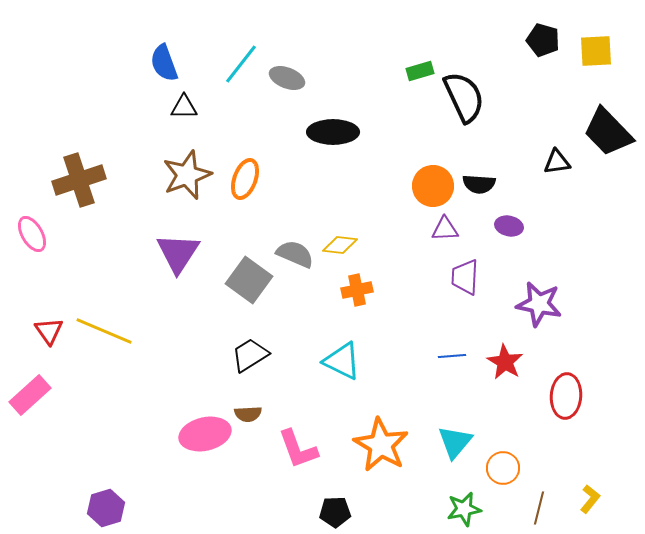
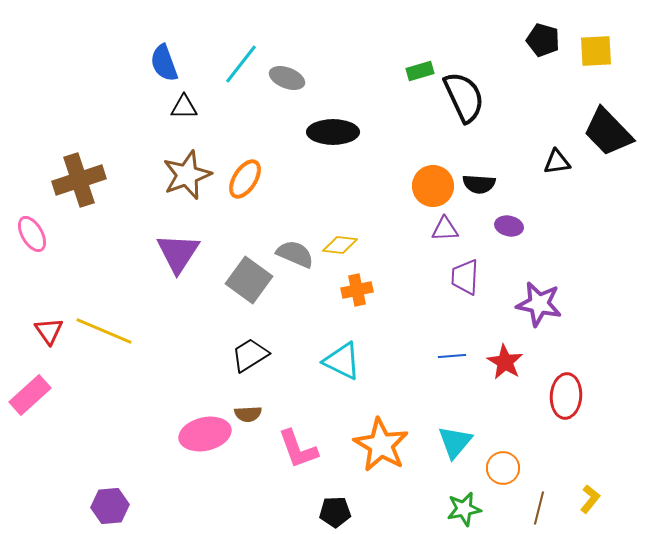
orange ellipse at (245, 179): rotated 12 degrees clockwise
purple hexagon at (106, 508): moved 4 px right, 2 px up; rotated 12 degrees clockwise
